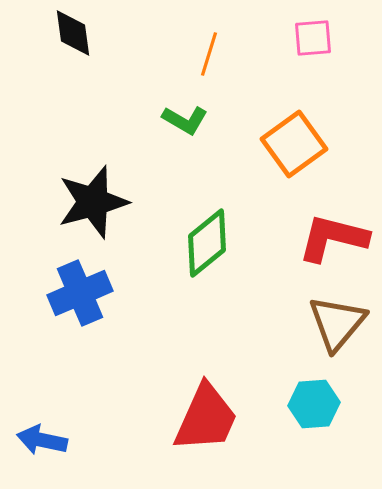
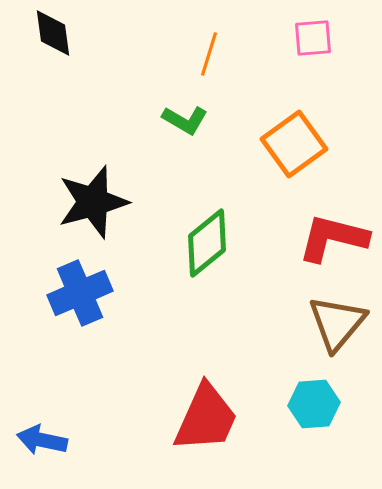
black diamond: moved 20 px left
